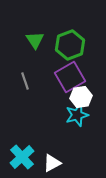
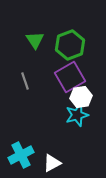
cyan cross: moved 1 px left, 2 px up; rotated 15 degrees clockwise
